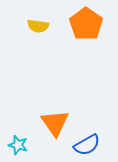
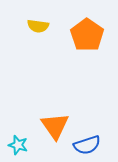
orange pentagon: moved 1 px right, 11 px down
orange triangle: moved 3 px down
blue semicircle: rotated 12 degrees clockwise
